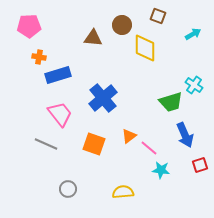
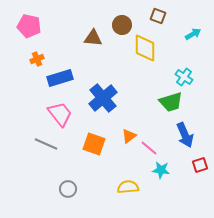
pink pentagon: rotated 15 degrees clockwise
orange cross: moved 2 px left, 2 px down; rotated 32 degrees counterclockwise
blue rectangle: moved 2 px right, 3 px down
cyan cross: moved 10 px left, 8 px up
yellow semicircle: moved 5 px right, 5 px up
